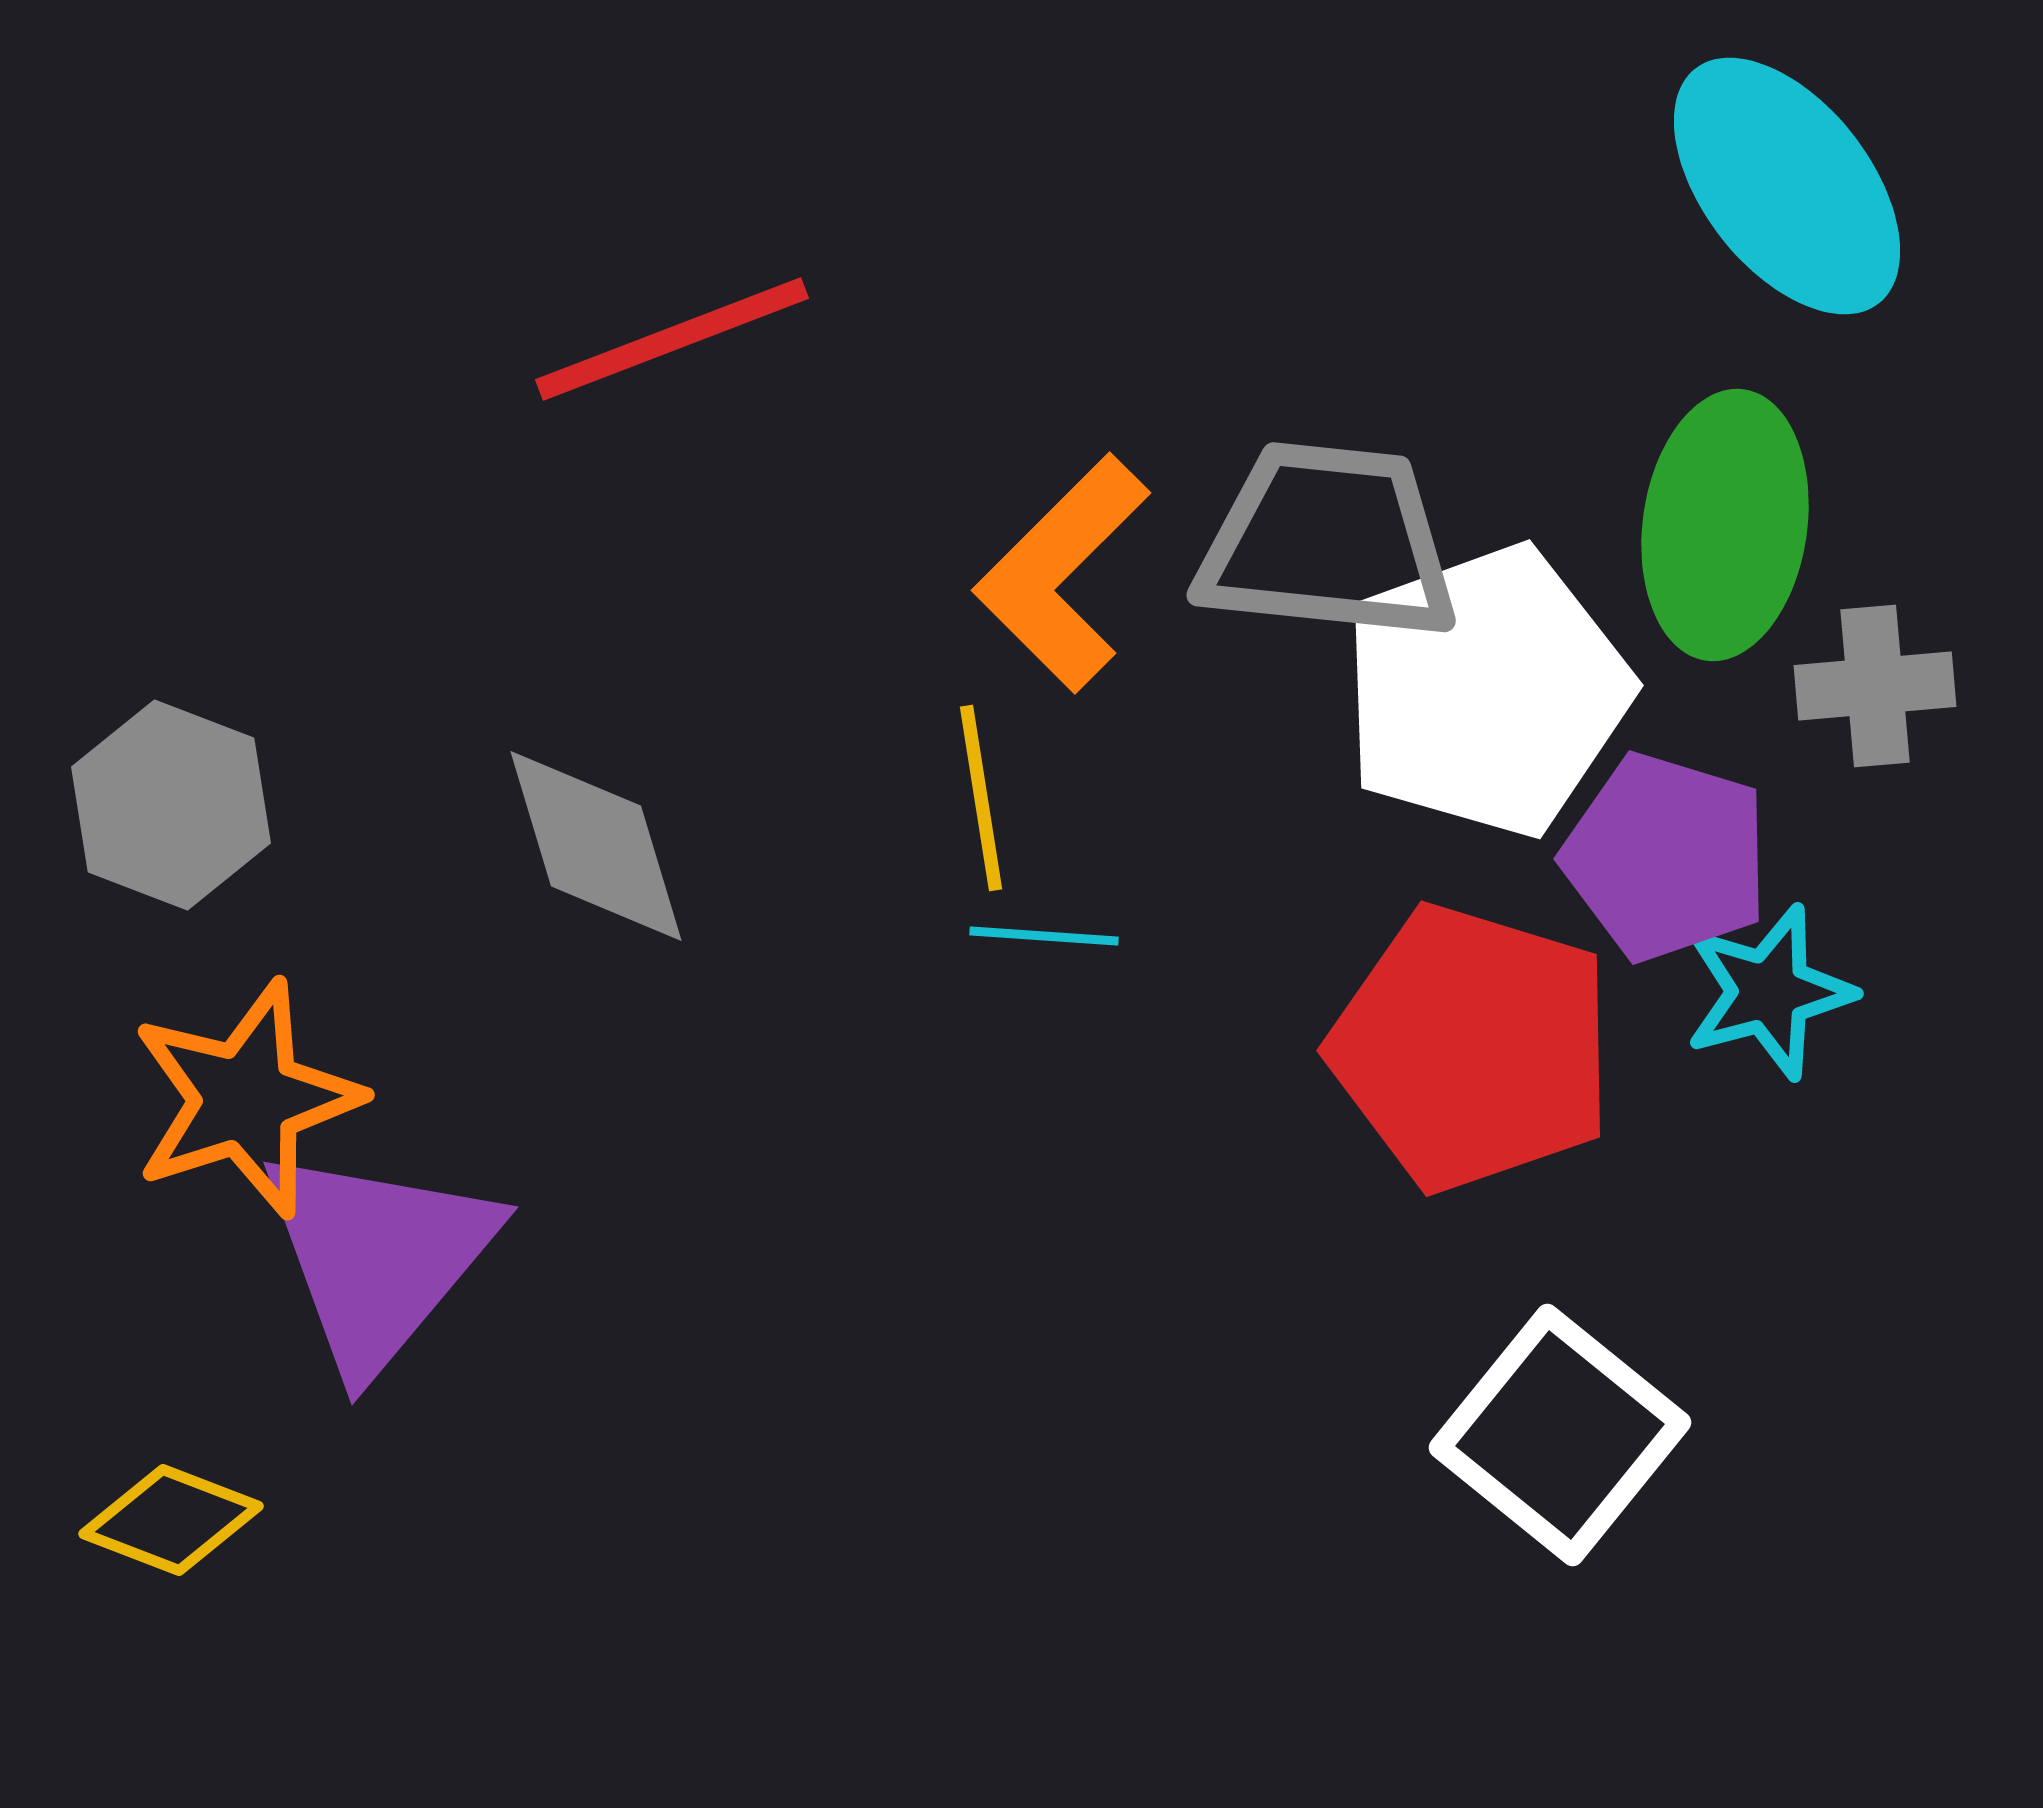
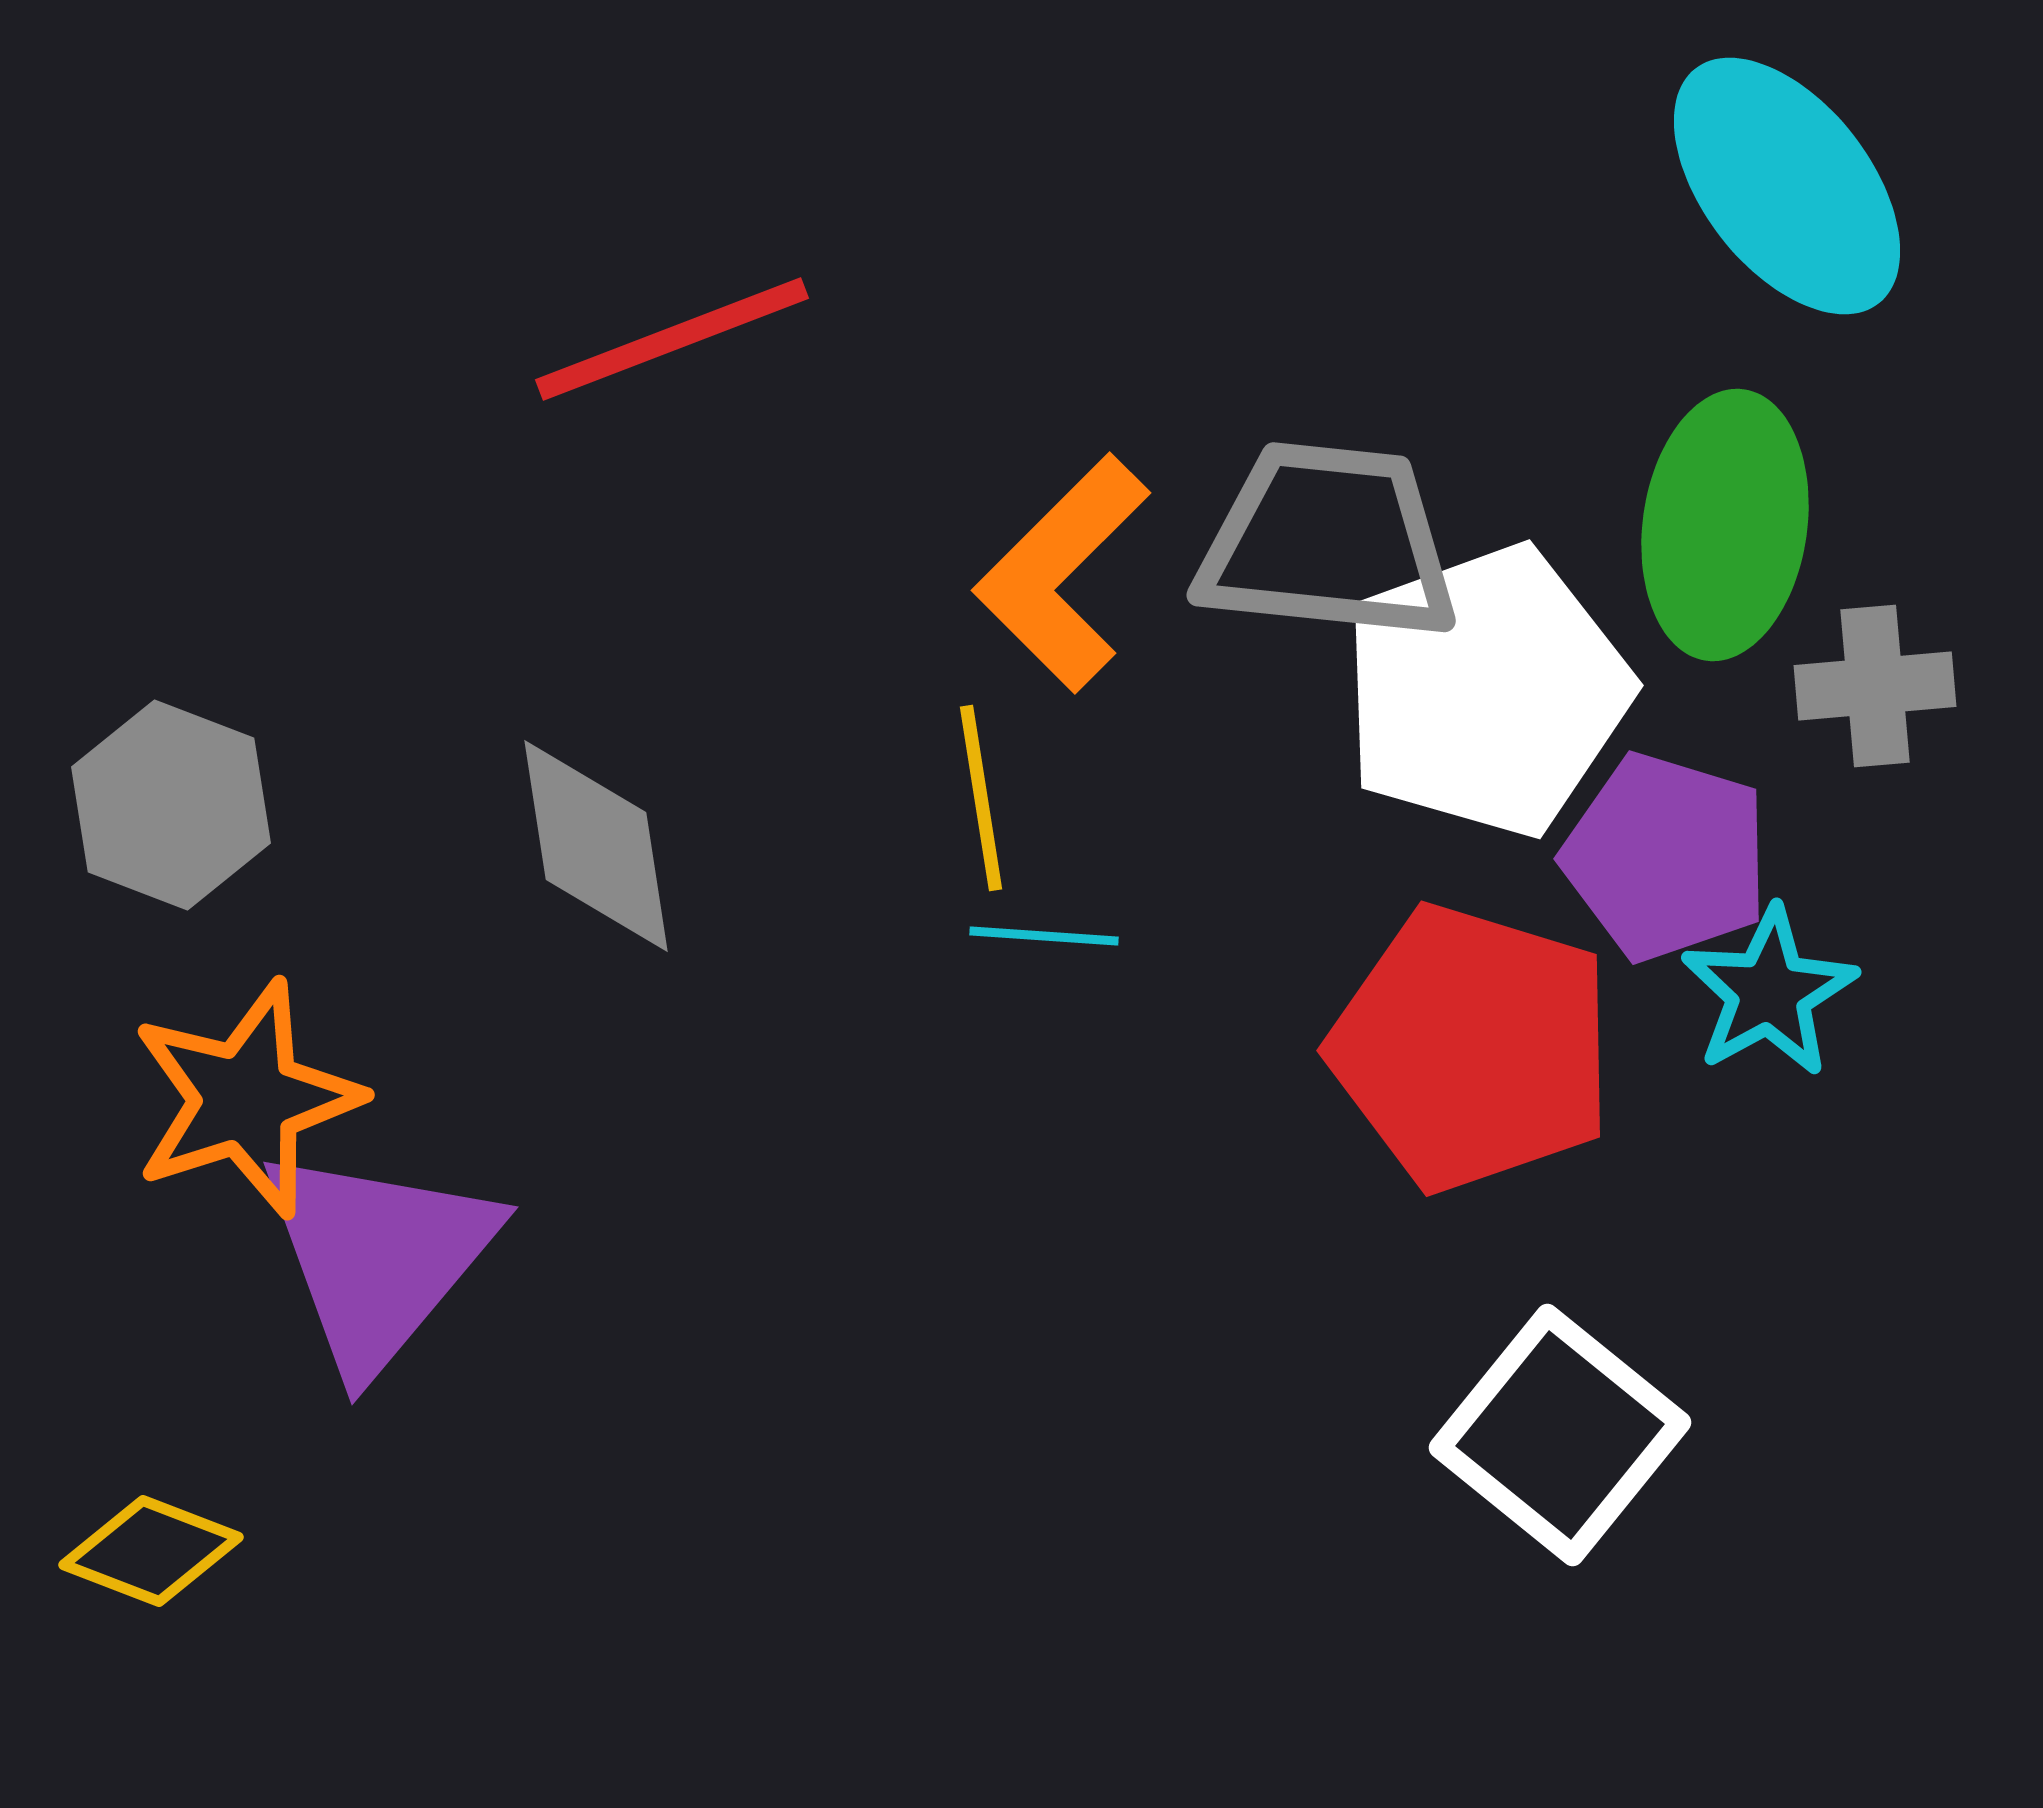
gray diamond: rotated 8 degrees clockwise
cyan star: rotated 14 degrees counterclockwise
yellow diamond: moved 20 px left, 31 px down
